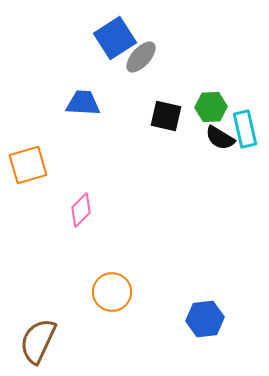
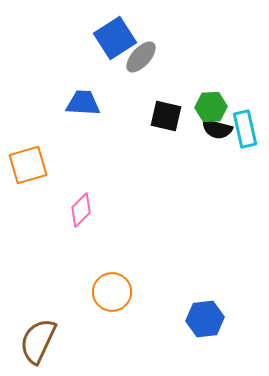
black semicircle: moved 3 px left, 9 px up; rotated 16 degrees counterclockwise
